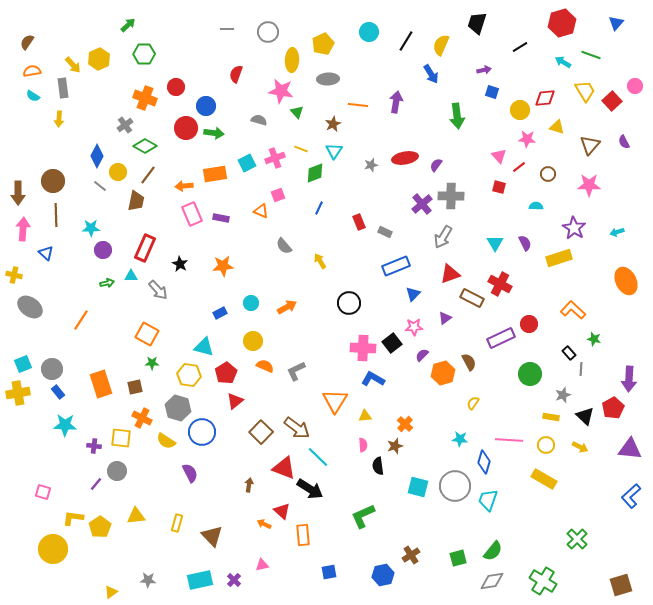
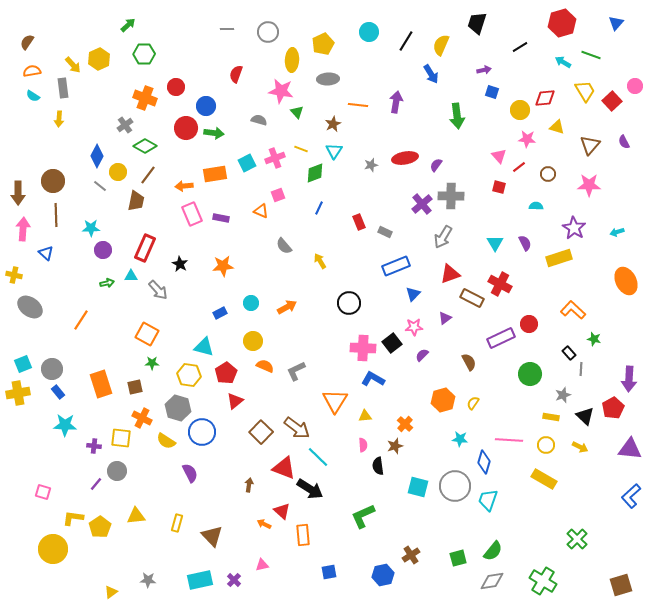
orange hexagon at (443, 373): moved 27 px down
